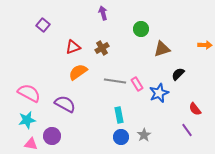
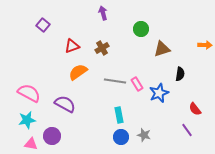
red triangle: moved 1 px left, 1 px up
black semicircle: moved 2 px right; rotated 144 degrees clockwise
gray star: rotated 24 degrees counterclockwise
